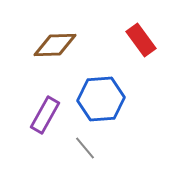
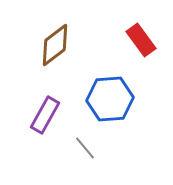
brown diamond: rotated 36 degrees counterclockwise
blue hexagon: moved 9 px right
